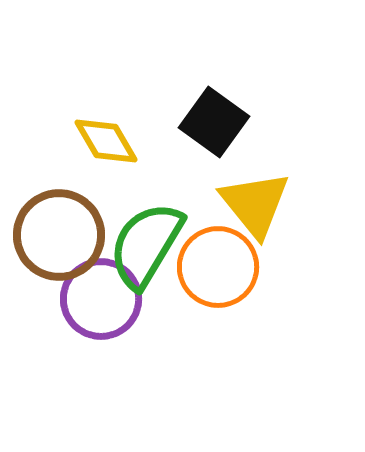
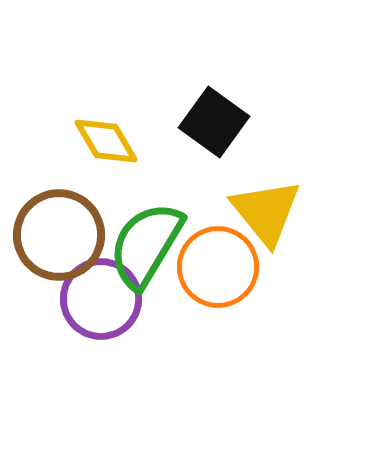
yellow triangle: moved 11 px right, 8 px down
